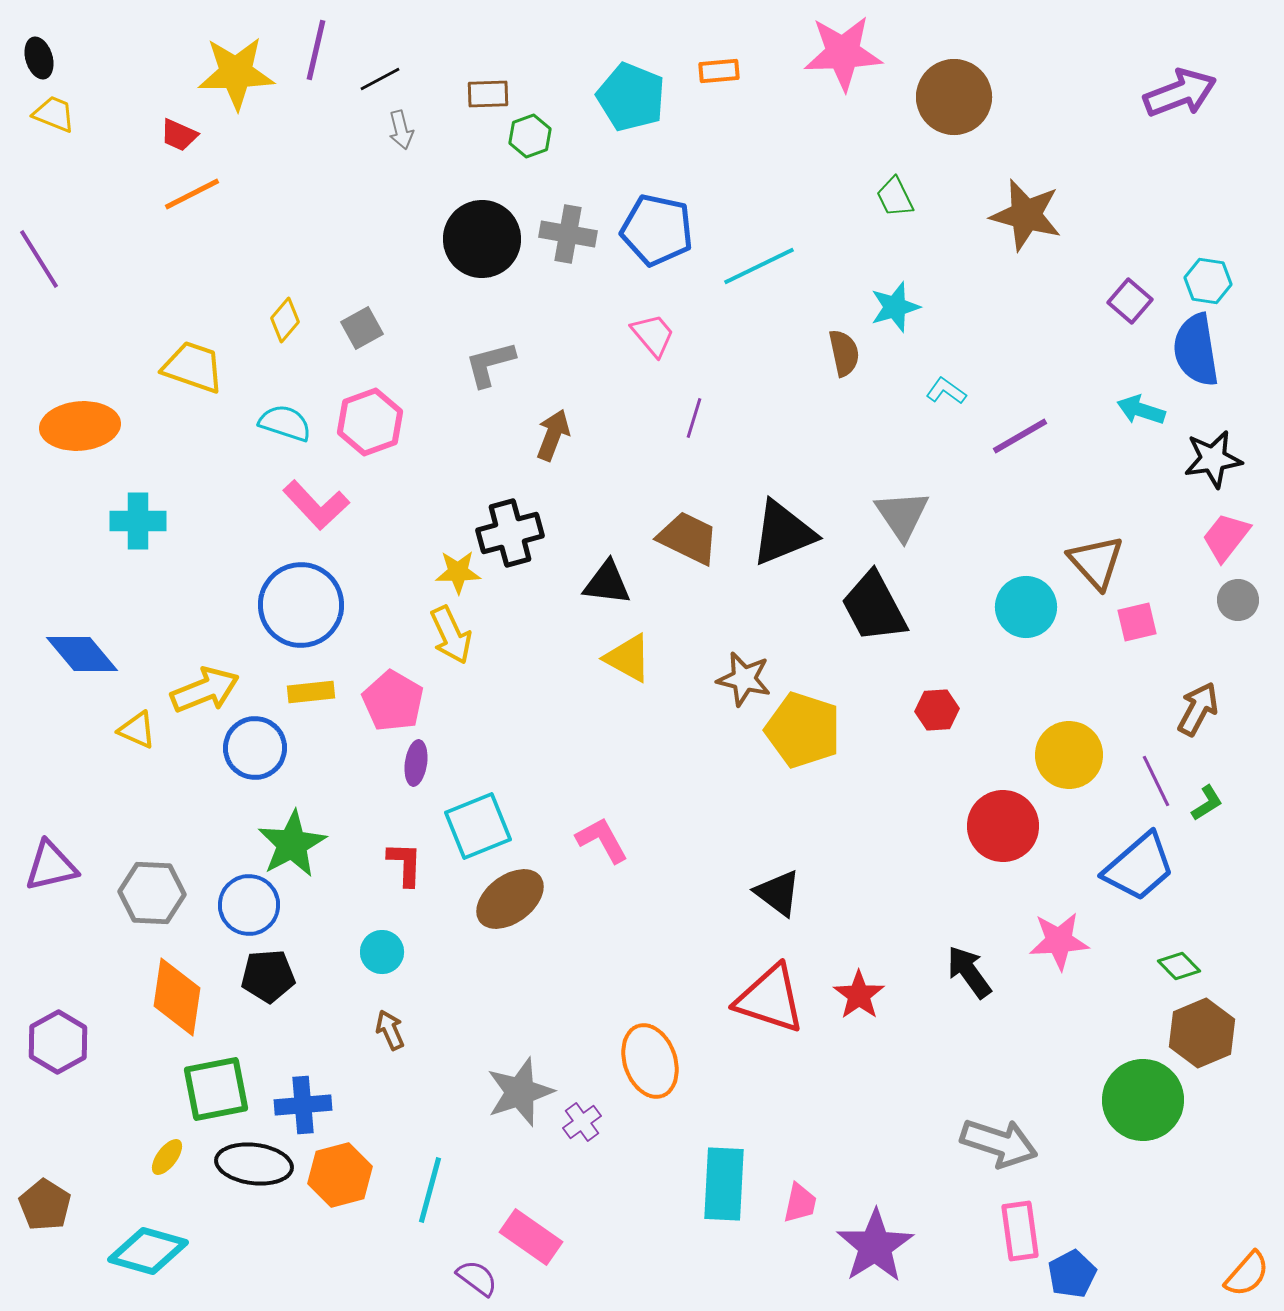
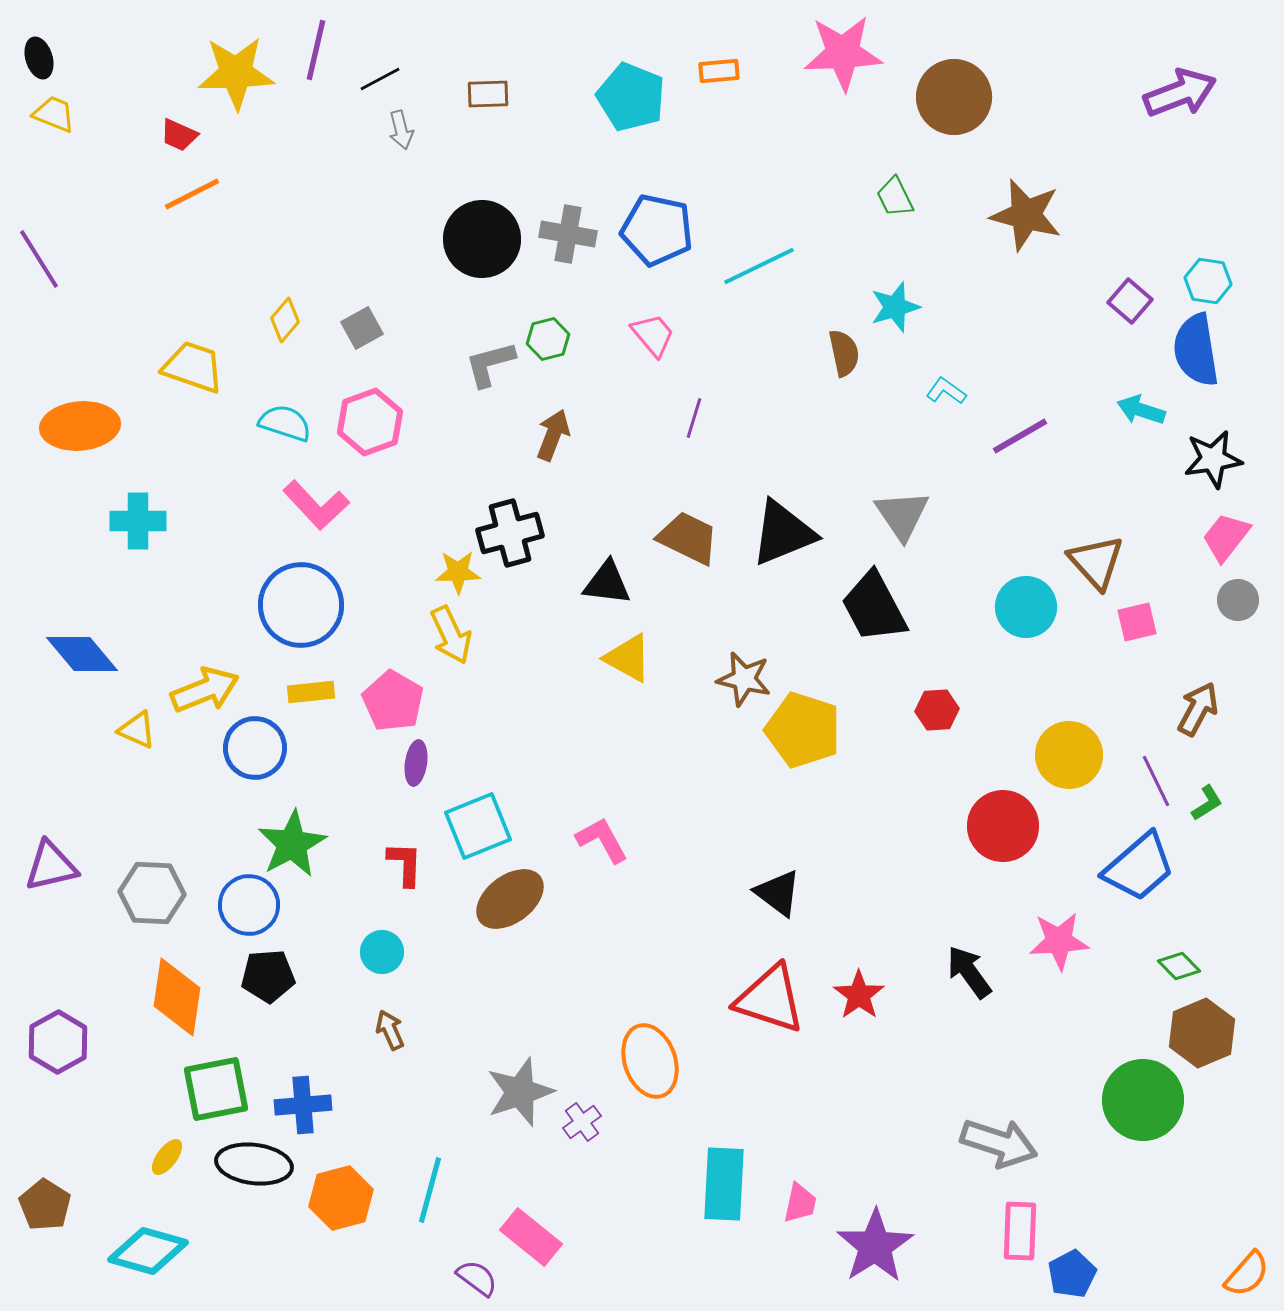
green hexagon at (530, 136): moved 18 px right, 203 px down; rotated 6 degrees clockwise
orange hexagon at (340, 1175): moved 1 px right, 23 px down
pink rectangle at (1020, 1231): rotated 10 degrees clockwise
pink rectangle at (531, 1237): rotated 4 degrees clockwise
